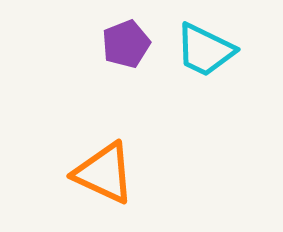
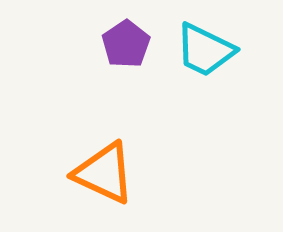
purple pentagon: rotated 12 degrees counterclockwise
